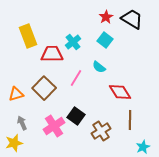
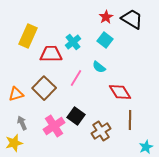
yellow rectangle: rotated 45 degrees clockwise
red trapezoid: moved 1 px left
cyan star: moved 3 px right
